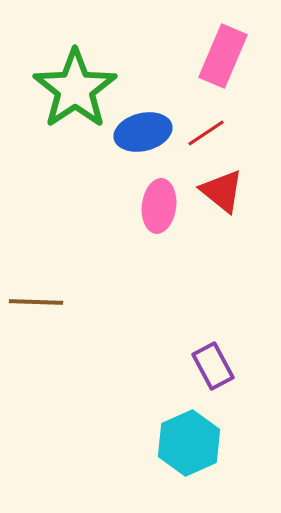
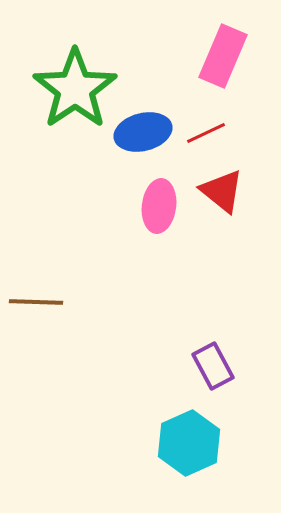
red line: rotated 9 degrees clockwise
